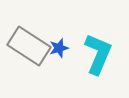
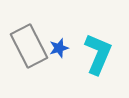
gray rectangle: rotated 30 degrees clockwise
